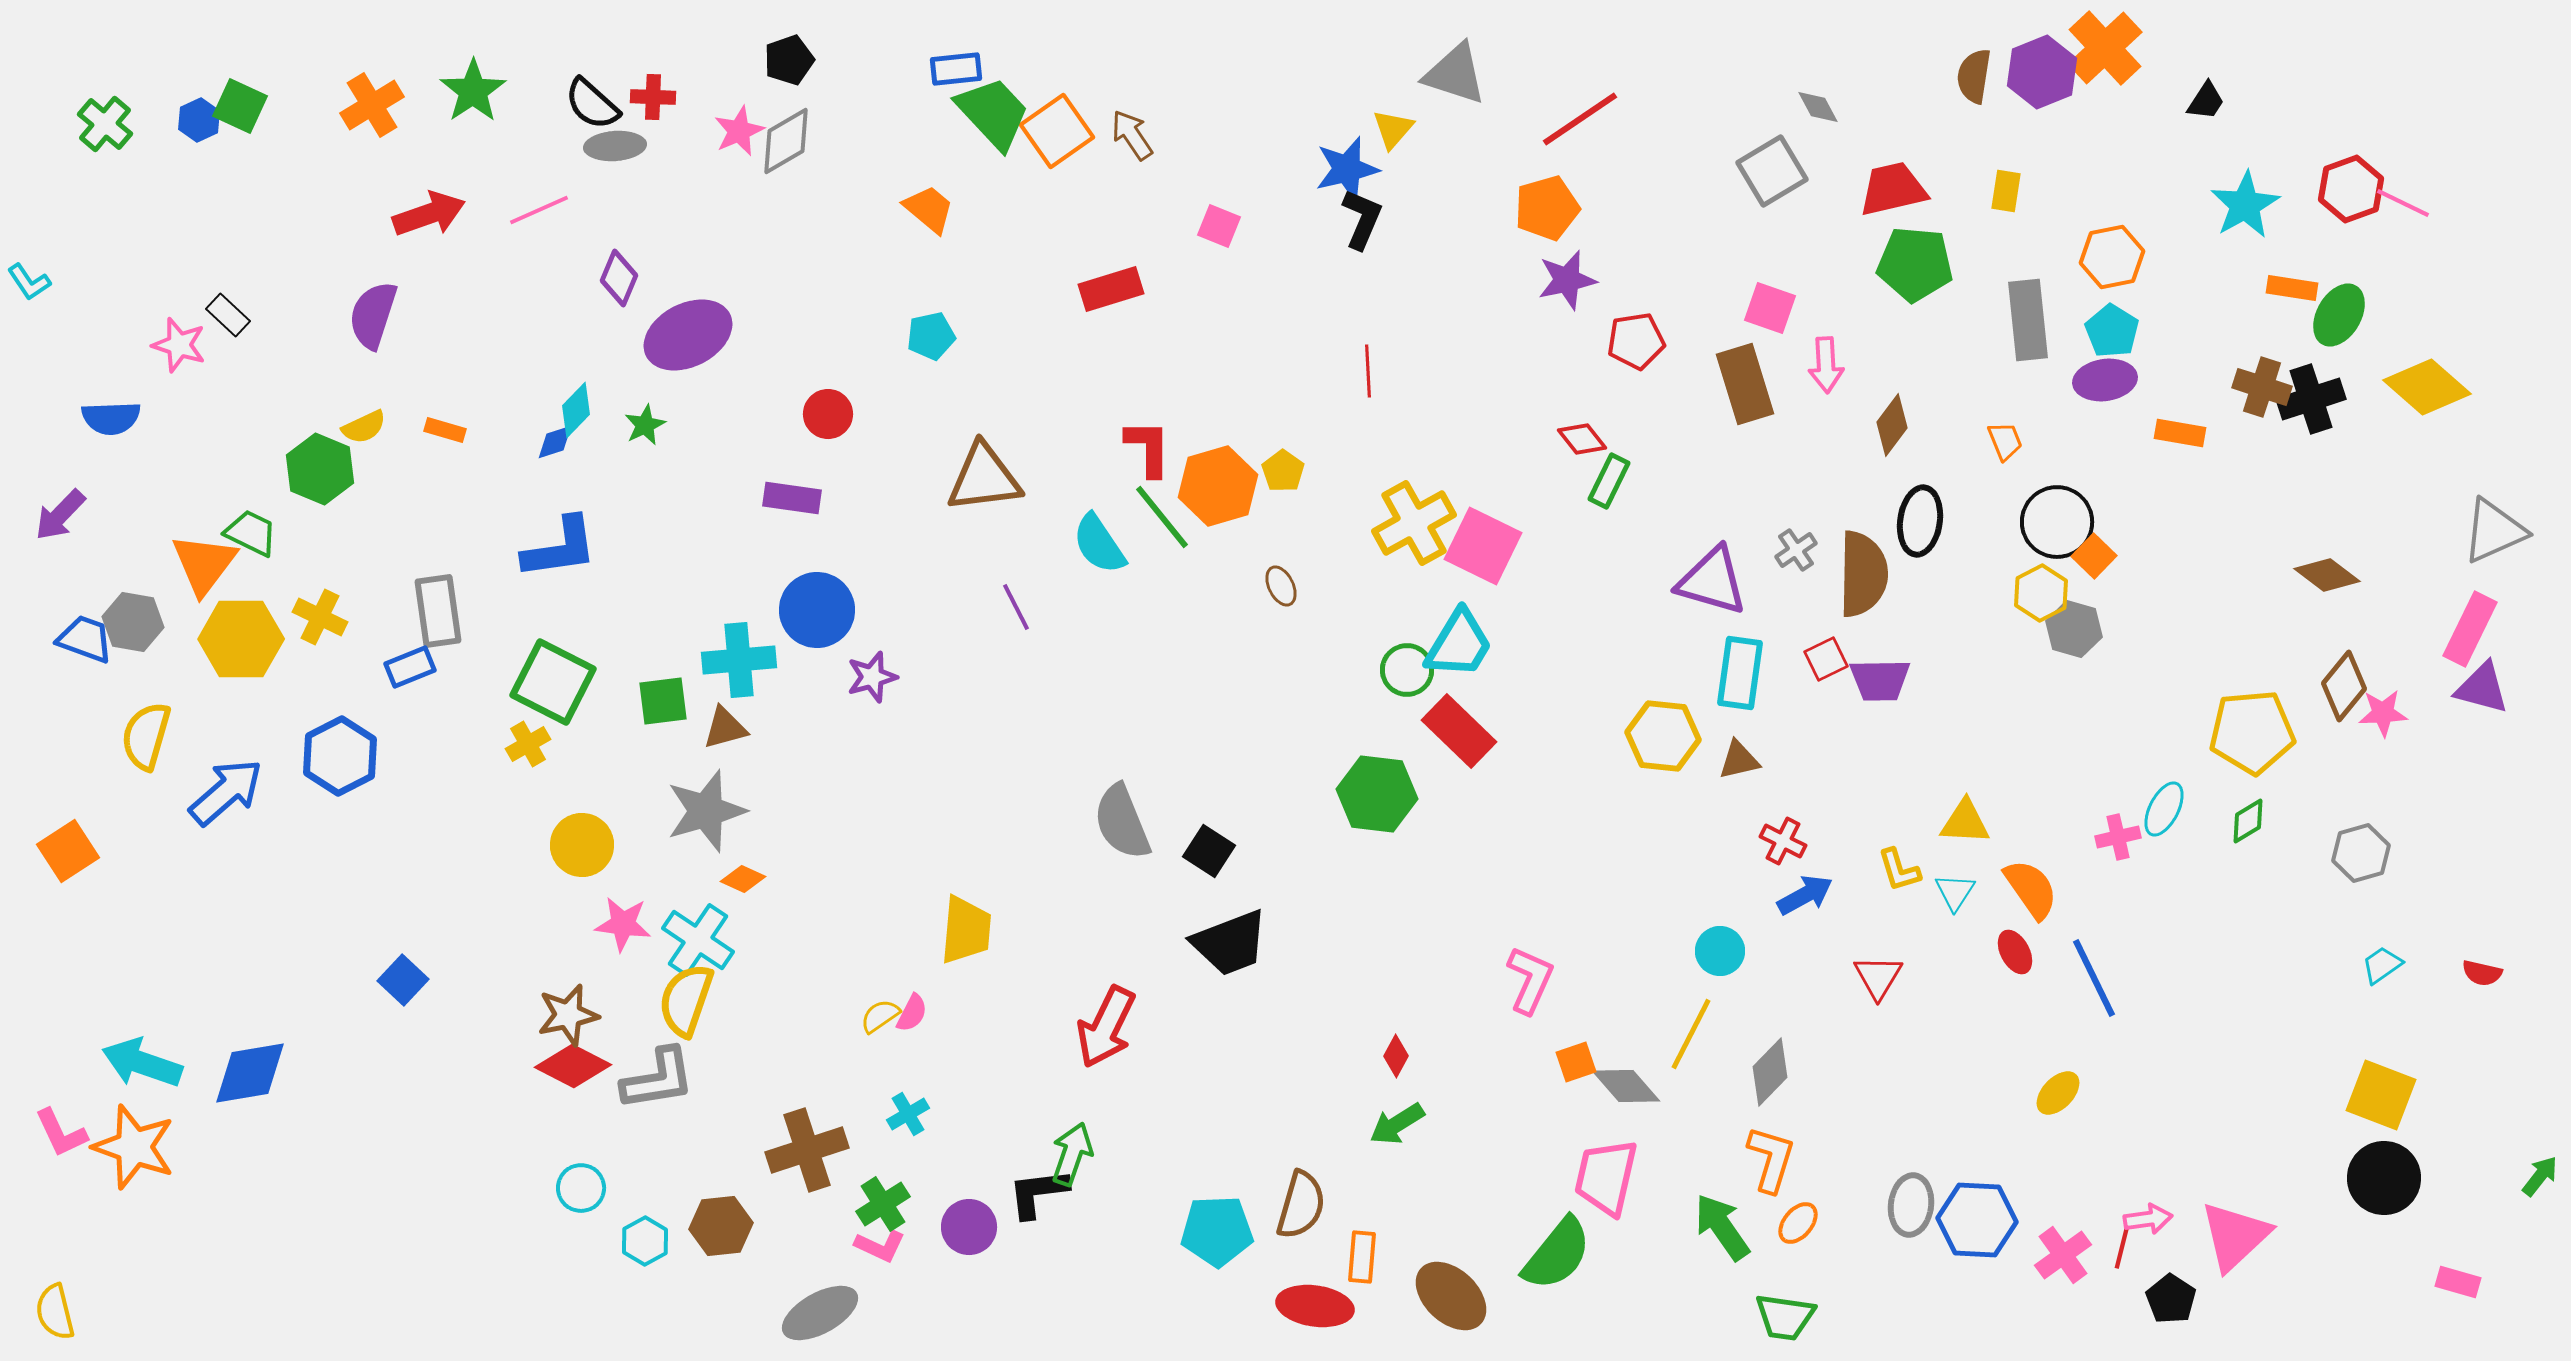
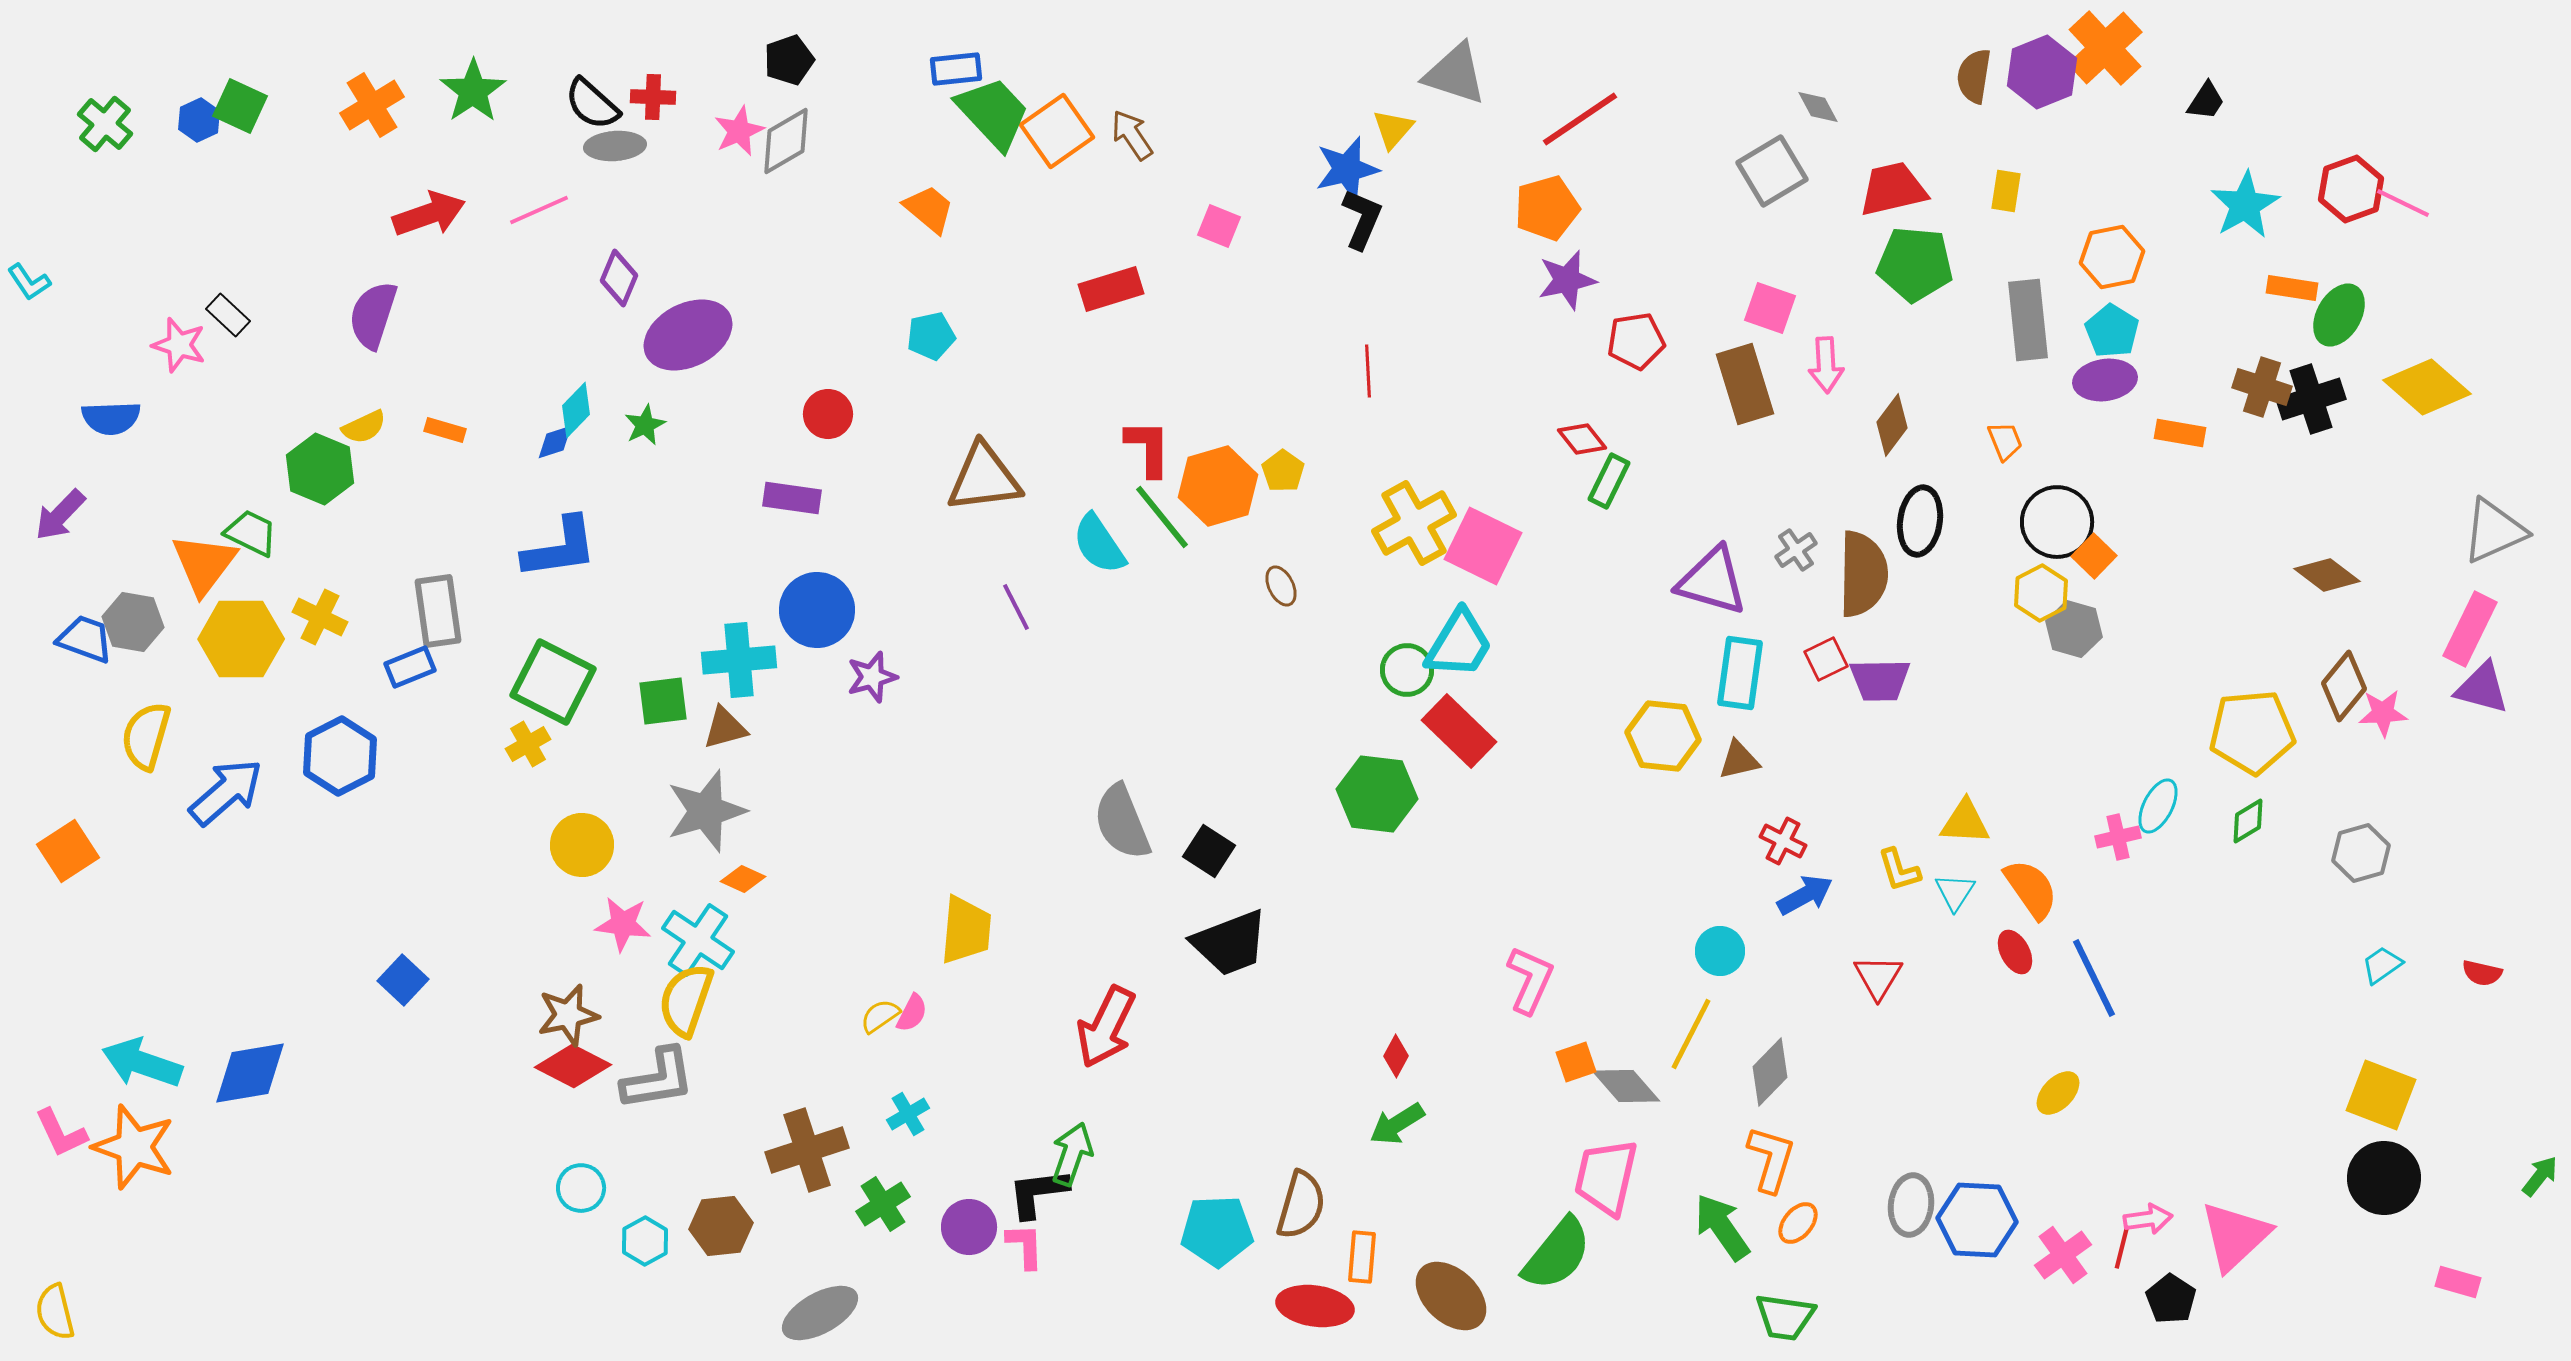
cyan ellipse at (2164, 809): moved 6 px left, 3 px up
pink L-shape at (880, 1246): moved 145 px right; rotated 117 degrees counterclockwise
